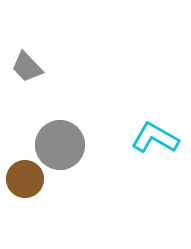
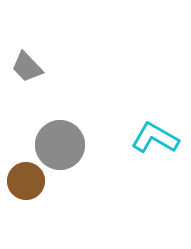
brown circle: moved 1 px right, 2 px down
